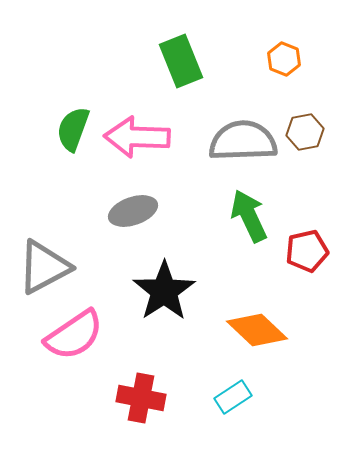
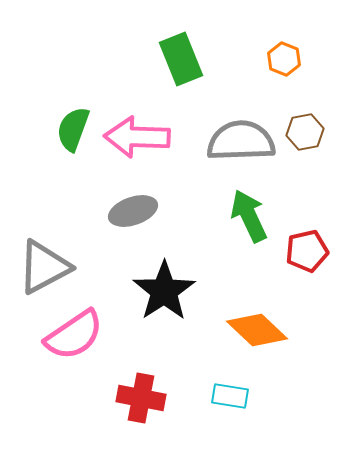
green rectangle: moved 2 px up
gray semicircle: moved 2 px left
cyan rectangle: moved 3 px left, 1 px up; rotated 42 degrees clockwise
